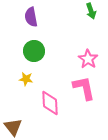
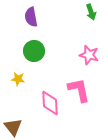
green arrow: moved 1 px down
pink star: moved 1 px right, 4 px up; rotated 18 degrees counterclockwise
yellow star: moved 8 px left
pink L-shape: moved 5 px left, 2 px down
